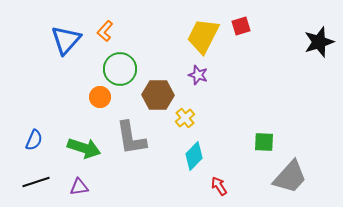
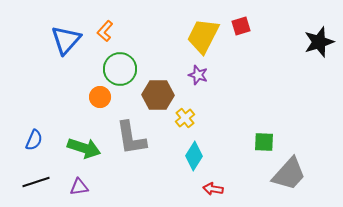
cyan diamond: rotated 12 degrees counterclockwise
gray trapezoid: moved 1 px left, 3 px up
red arrow: moved 6 px left, 3 px down; rotated 48 degrees counterclockwise
